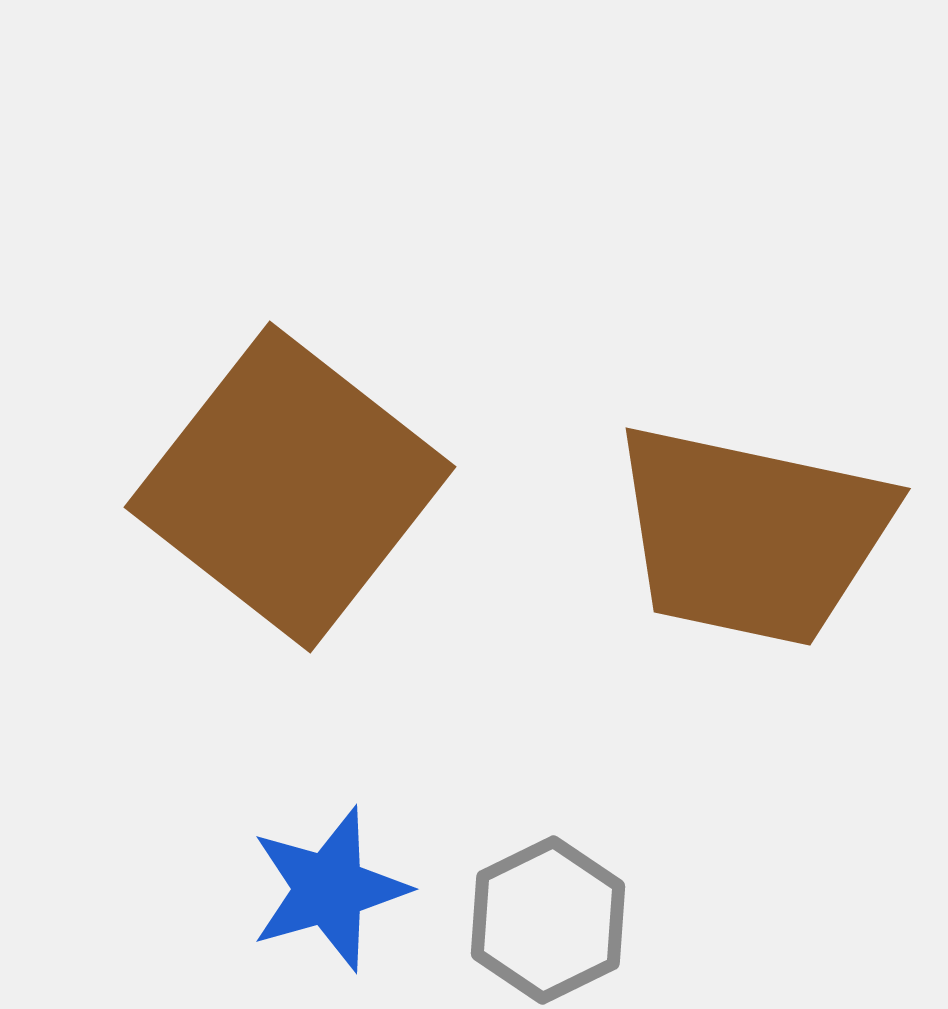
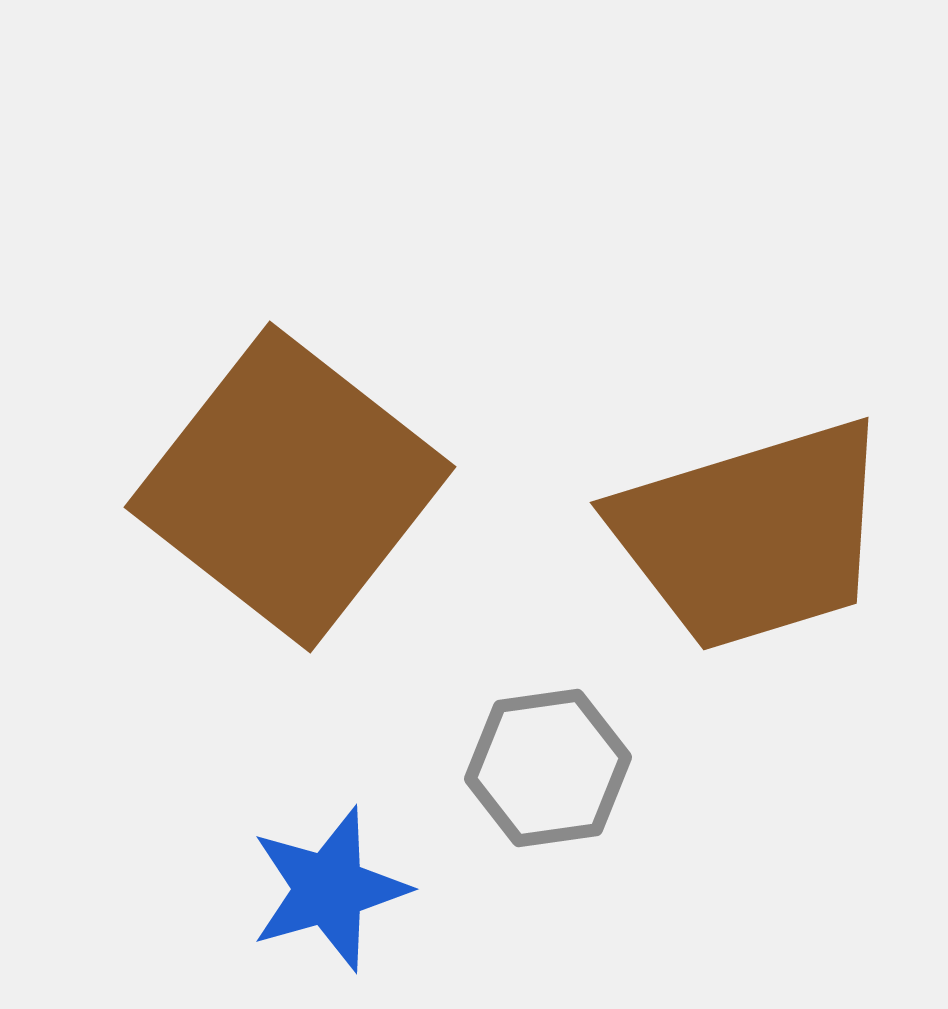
brown trapezoid: rotated 29 degrees counterclockwise
gray hexagon: moved 152 px up; rotated 18 degrees clockwise
